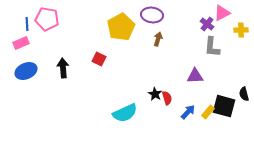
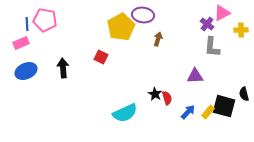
purple ellipse: moved 9 px left
pink pentagon: moved 2 px left, 1 px down
red square: moved 2 px right, 2 px up
